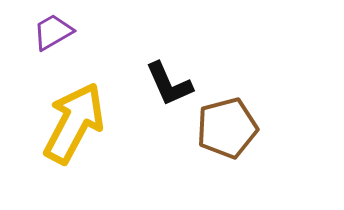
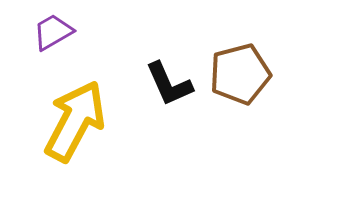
yellow arrow: moved 1 px right, 2 px up
brown pentagon: moved 13 px right, 54 px up
